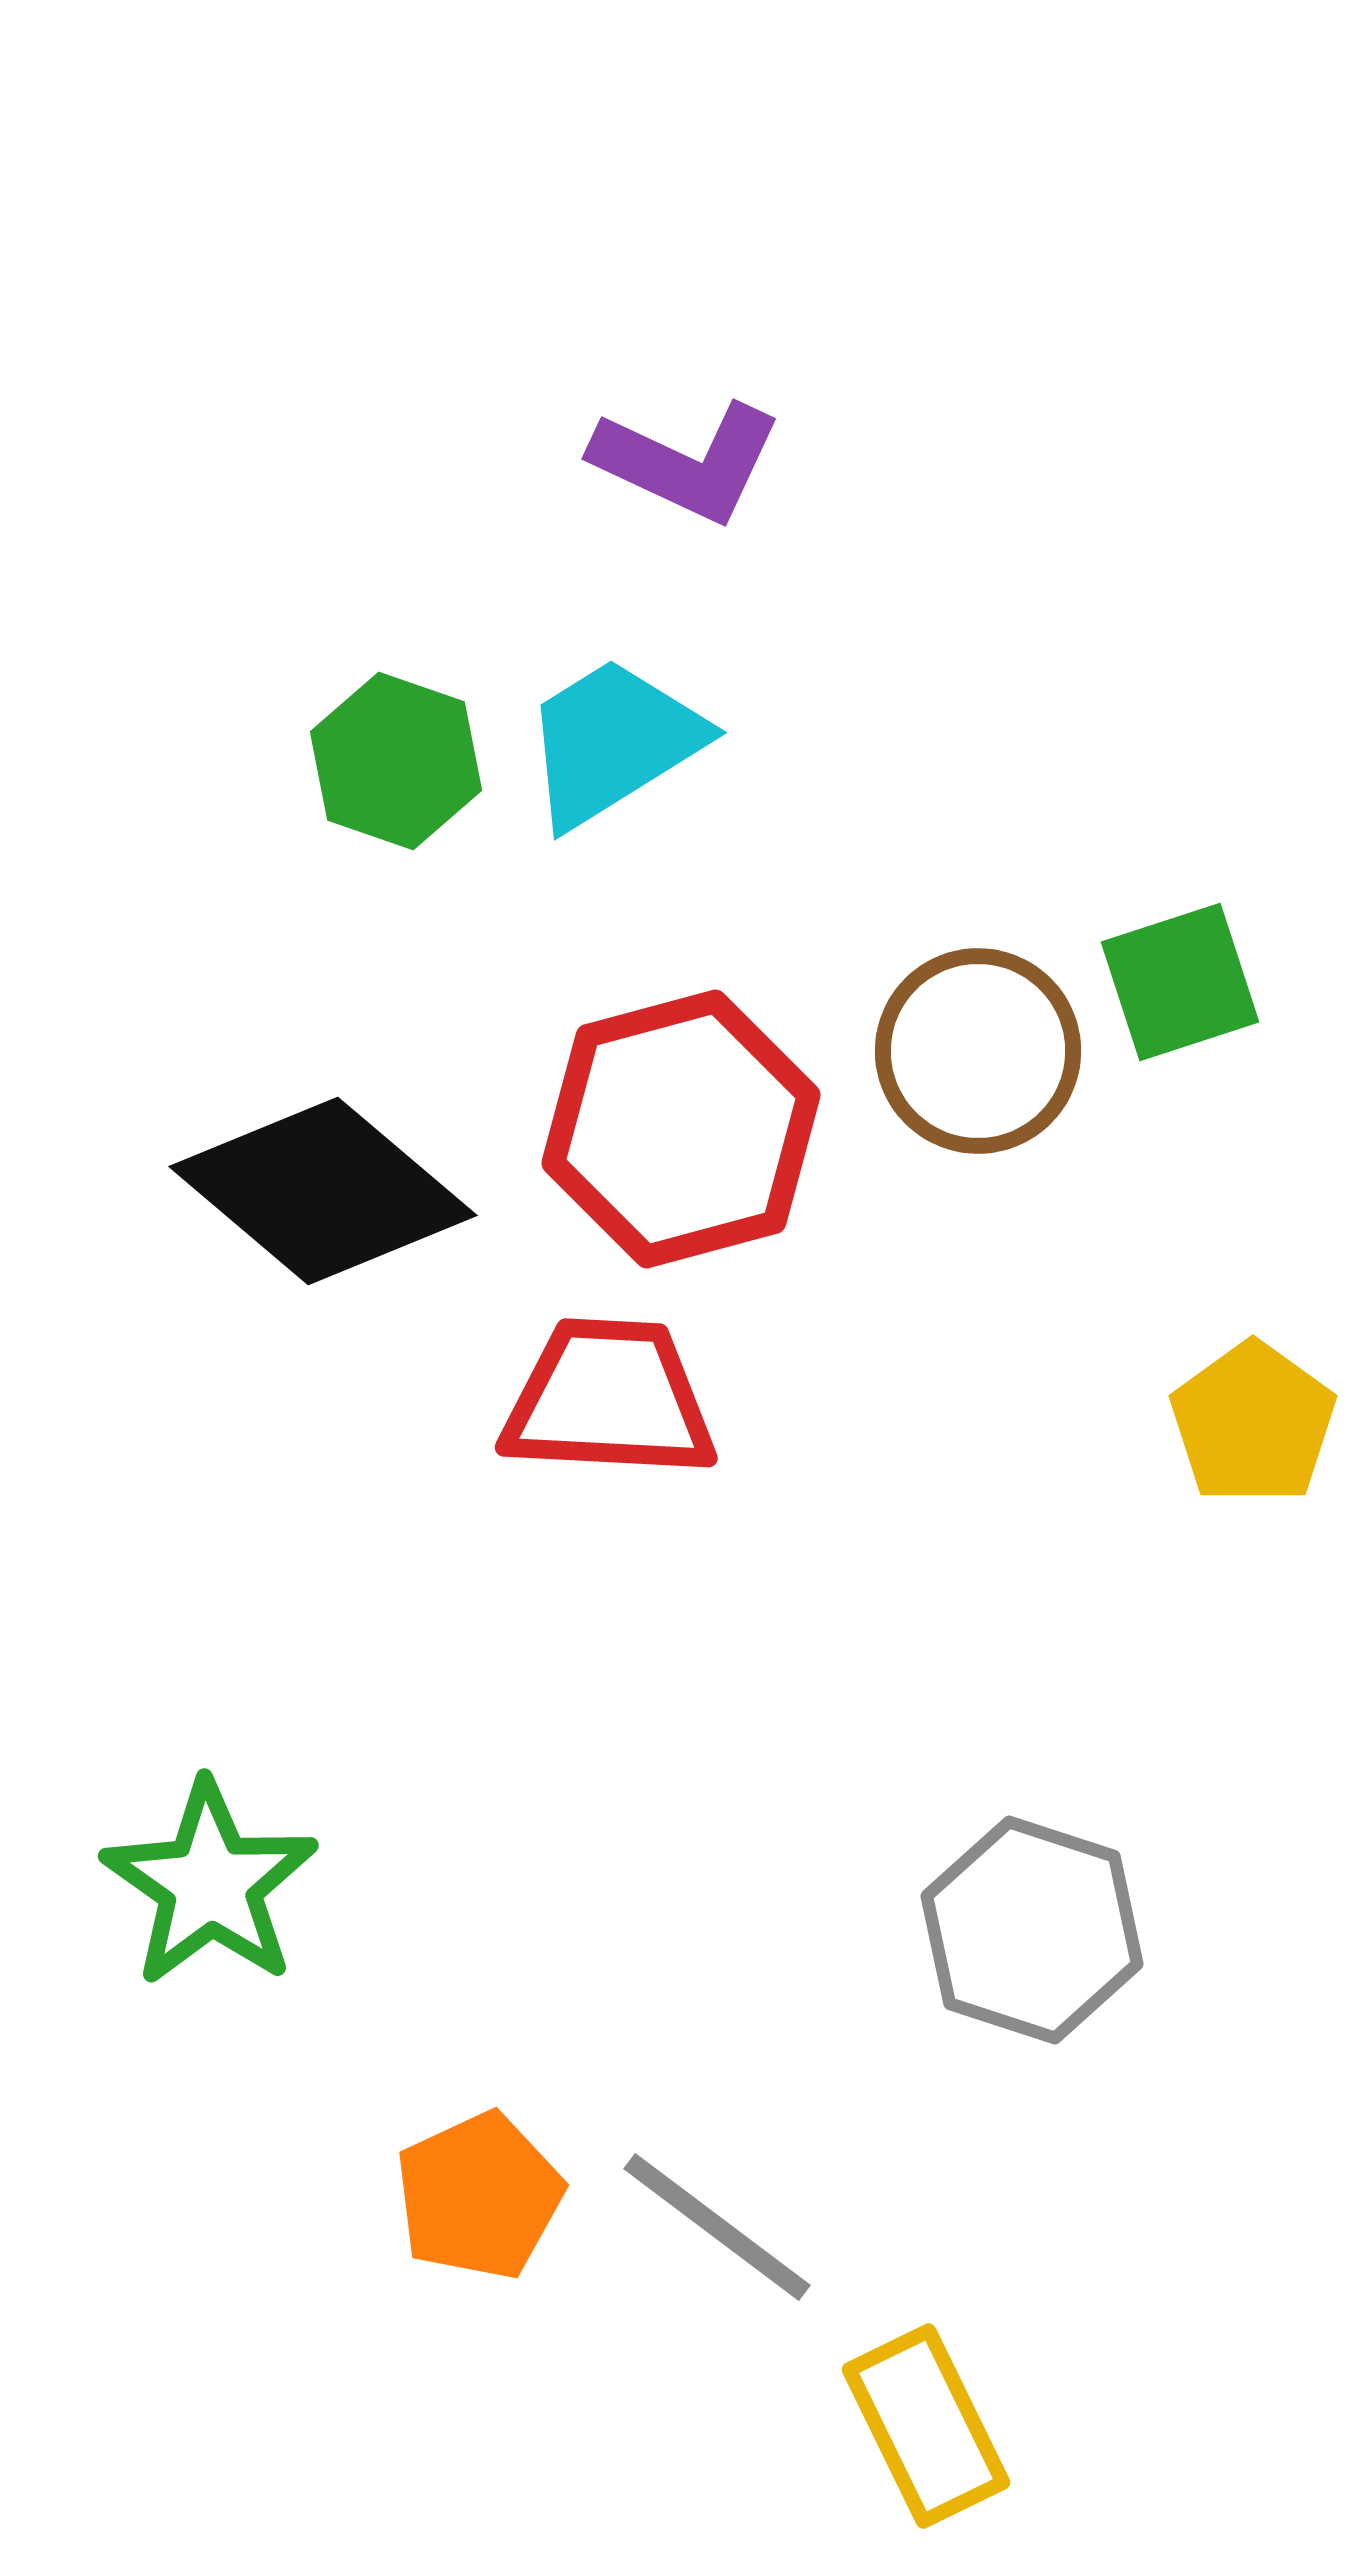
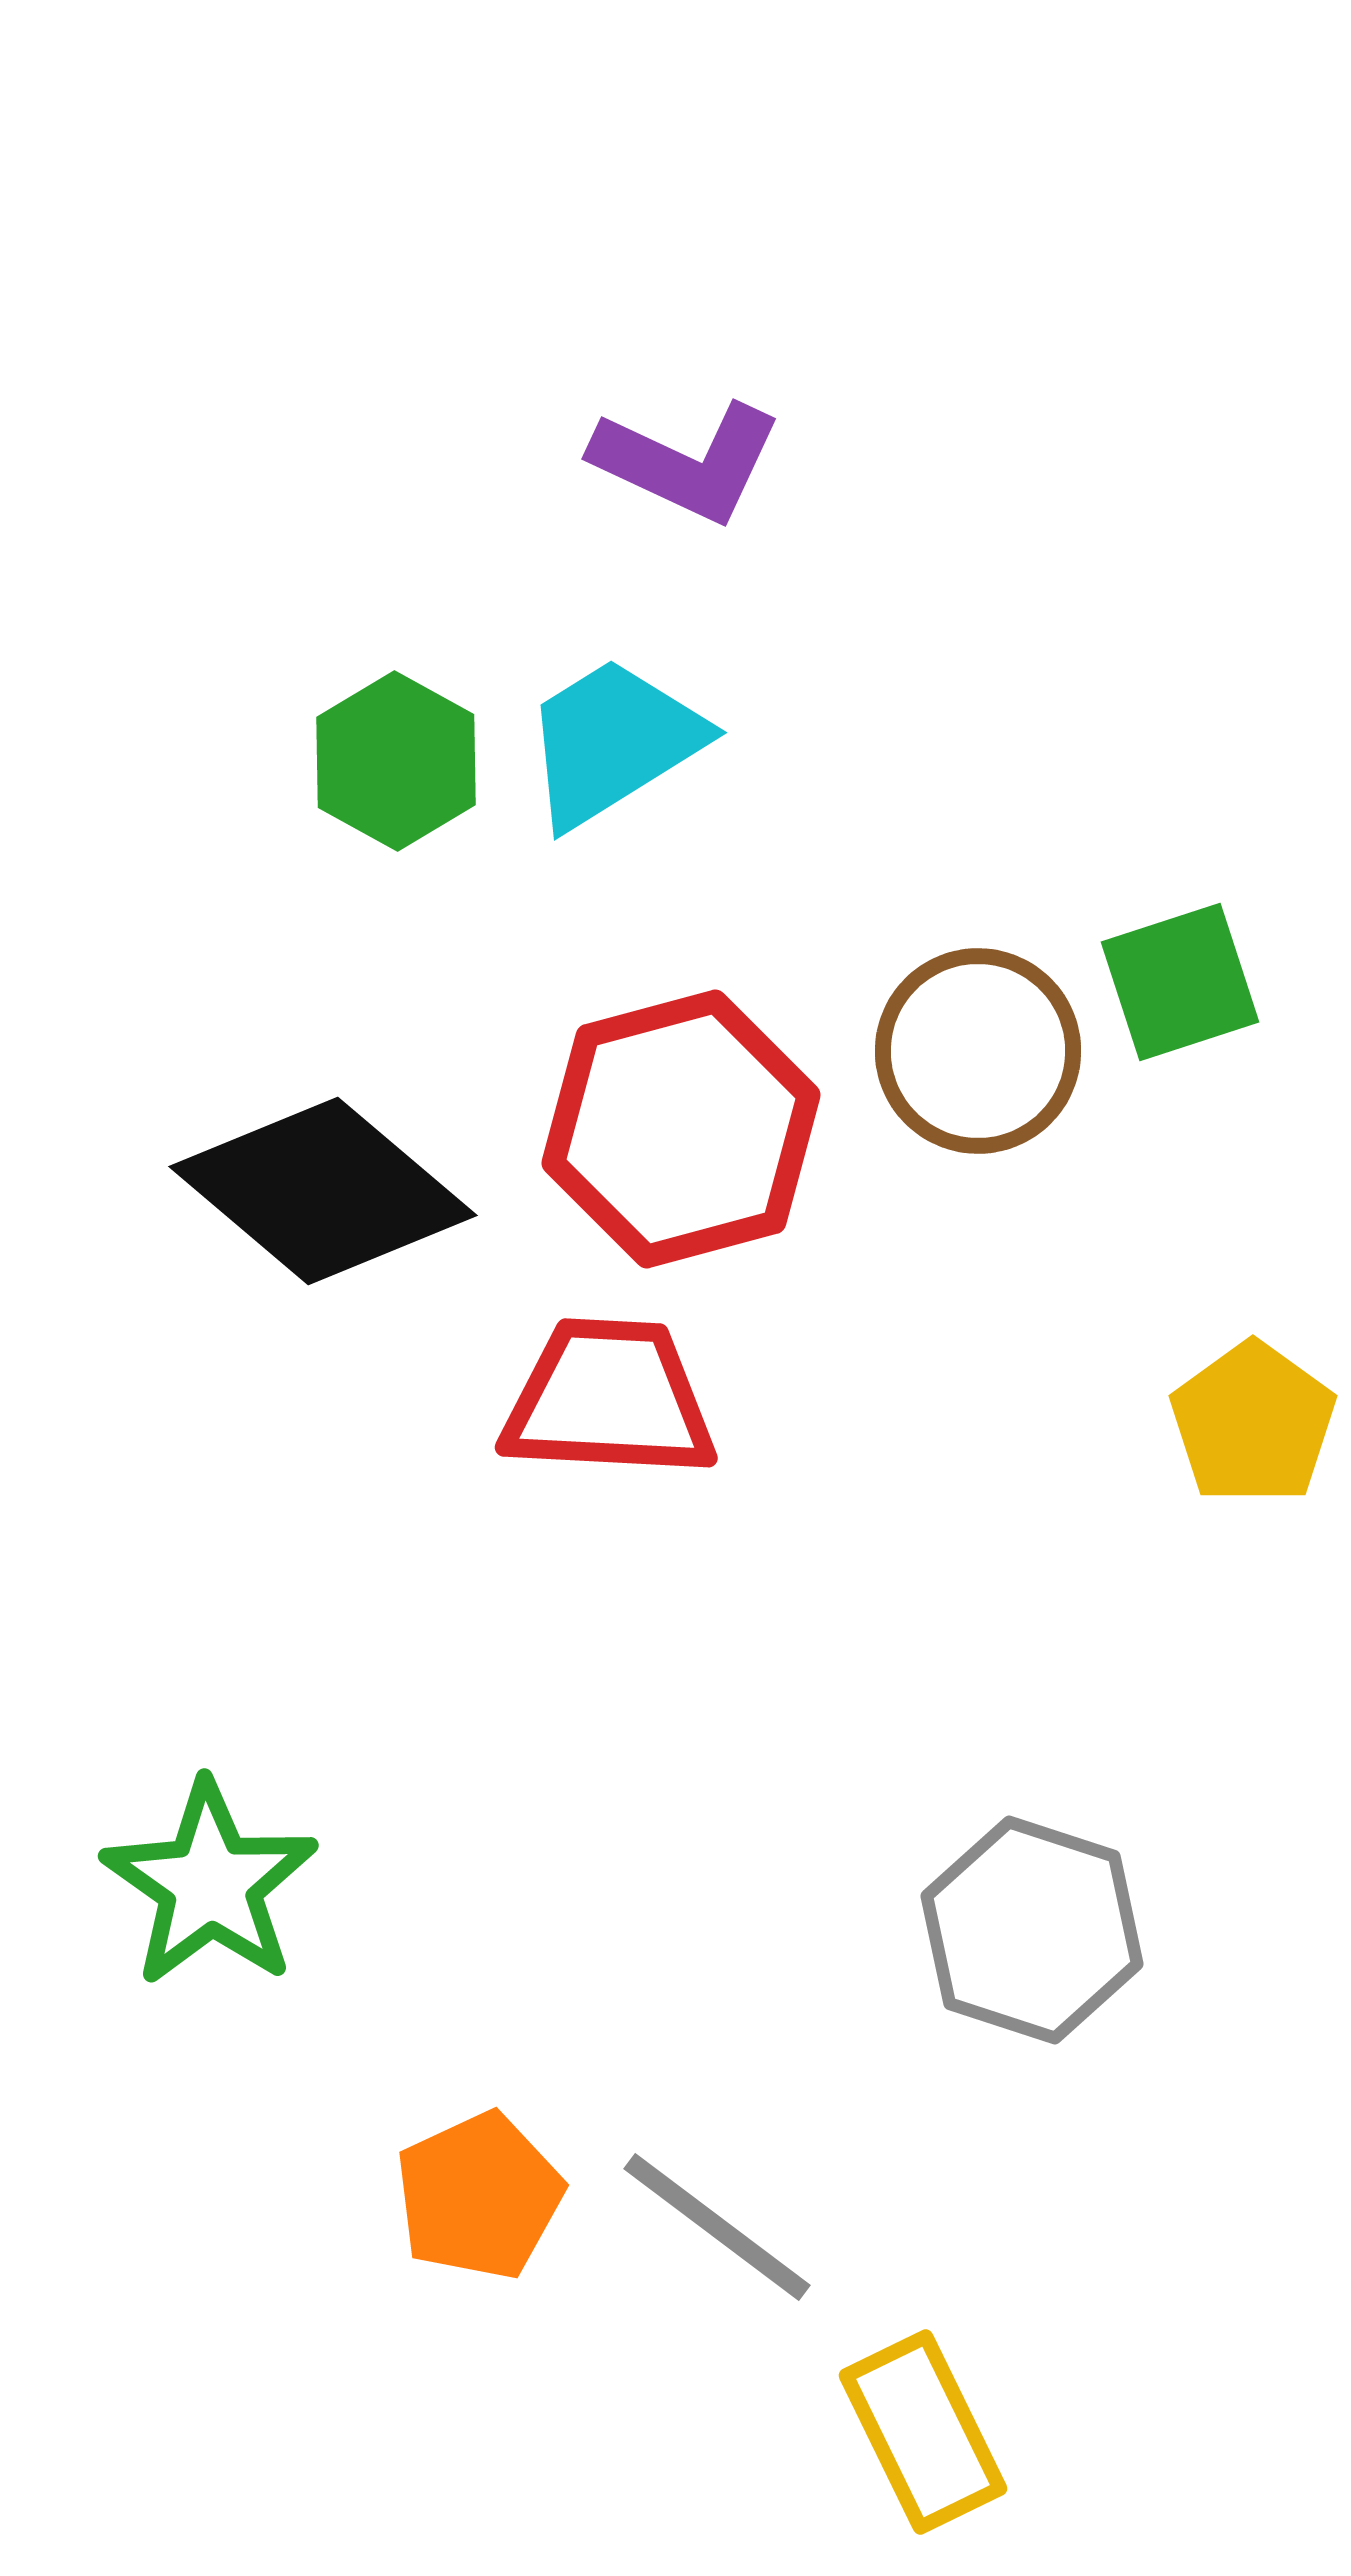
green hexagon: rotated 10 degrees clockwise
yellow rectangle: moved 3 px left, 6 px down
